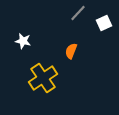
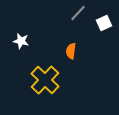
white star: moved 2 px left
orange semicircle: rotated 14 degrees counterclockwise
yellow cross: moved 2 px right, 2 px down; rotated 12 degrees counterclockwise
